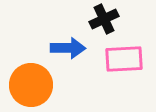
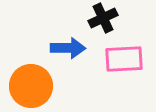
black cross: moved 1 px left, 1 px up
orange circle: moved 1 px down
